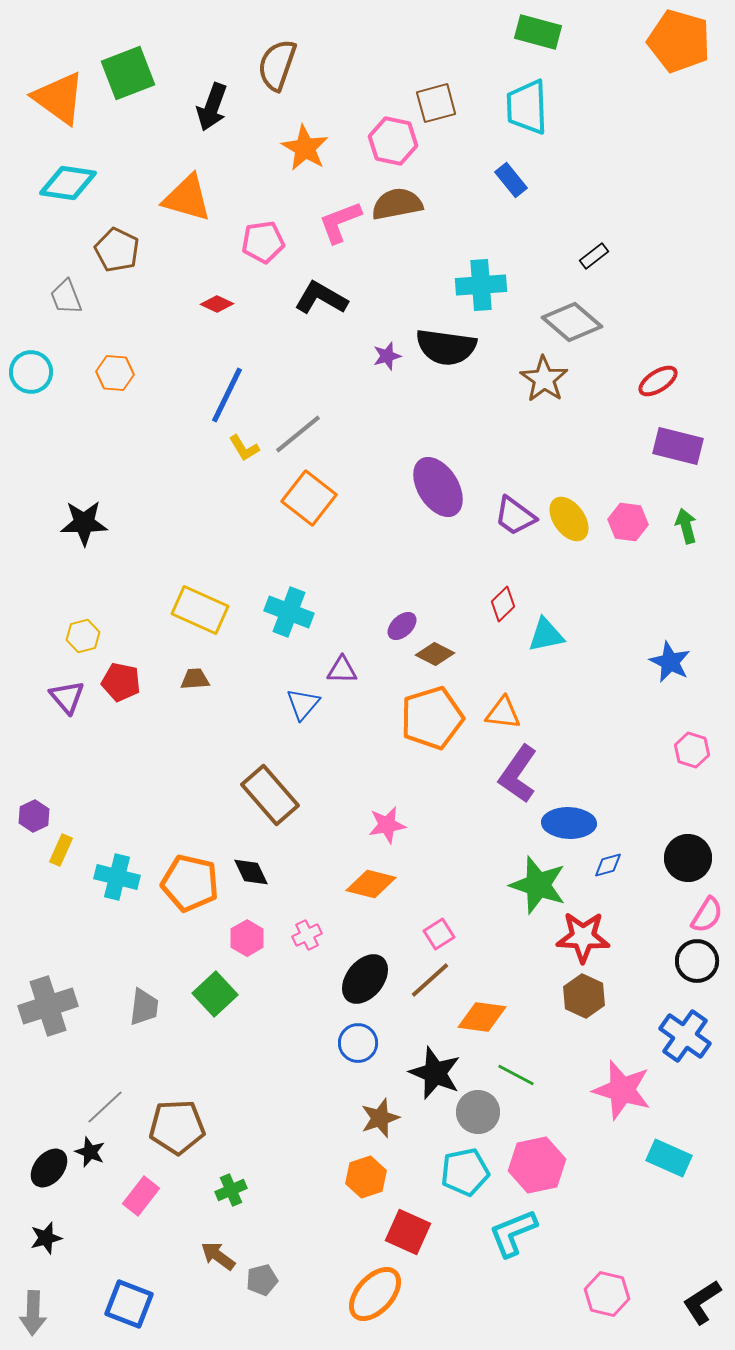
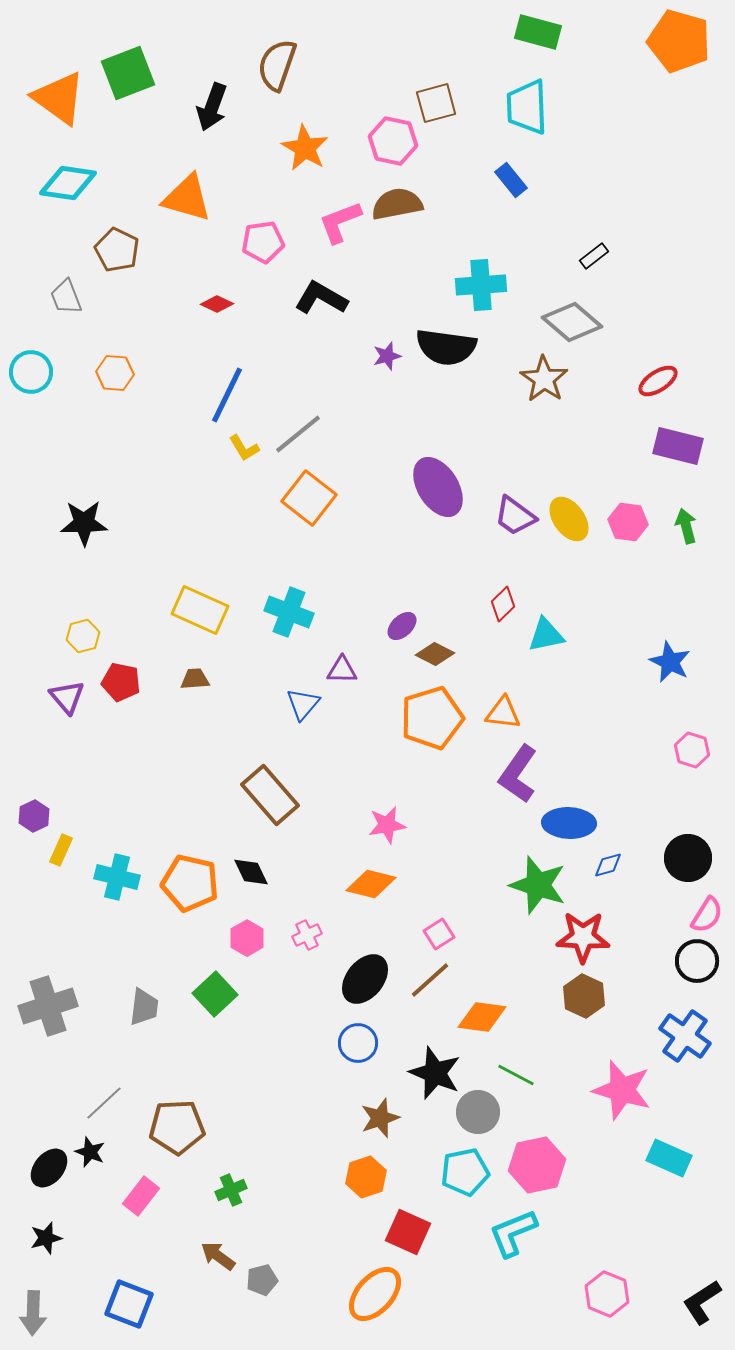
gray line at (105, 1107): moved 1 px left, 4 px up
pink hexagon at (607, 1294): rotated 9 degrees clockwise
